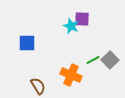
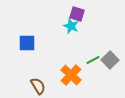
purple square: moved 5 px left, 5 px up; rotated 14 degrees clockwise
orange cross: rotated 20 degrees clockwise
